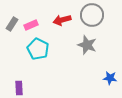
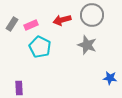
cyan pentagon: moved 2 px right, 2 px up
